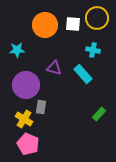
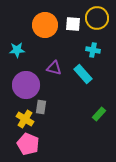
yellow cross: moved 1 px right
